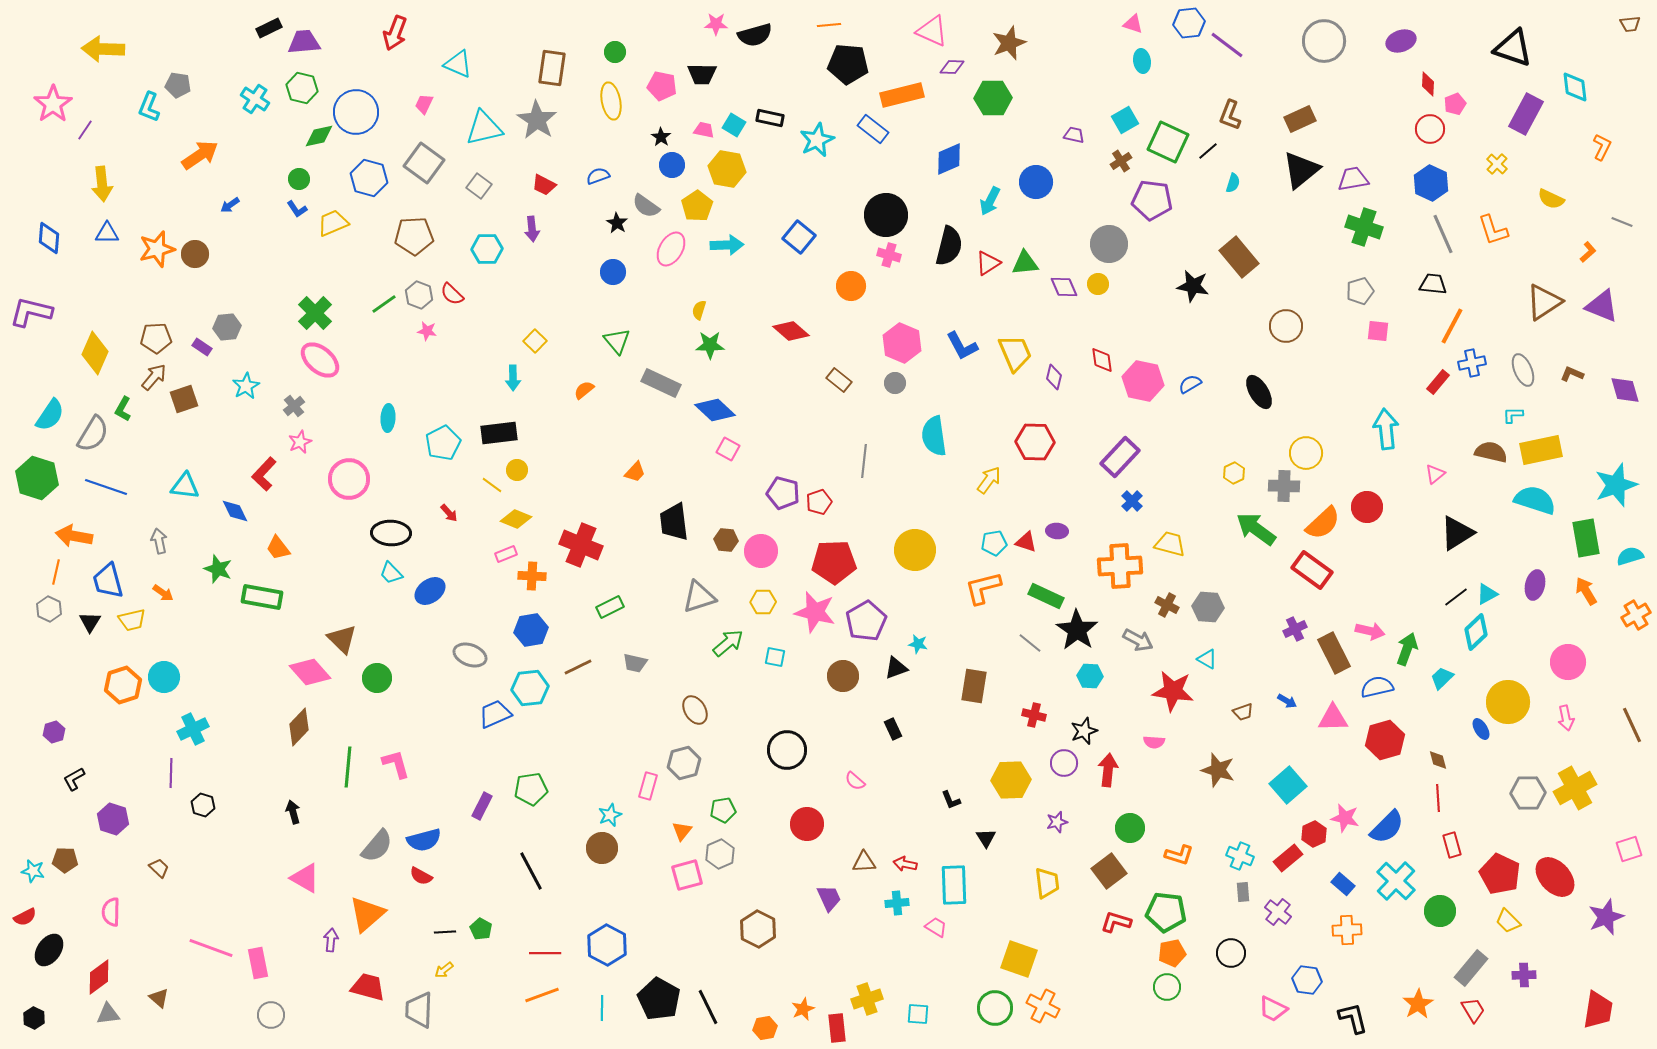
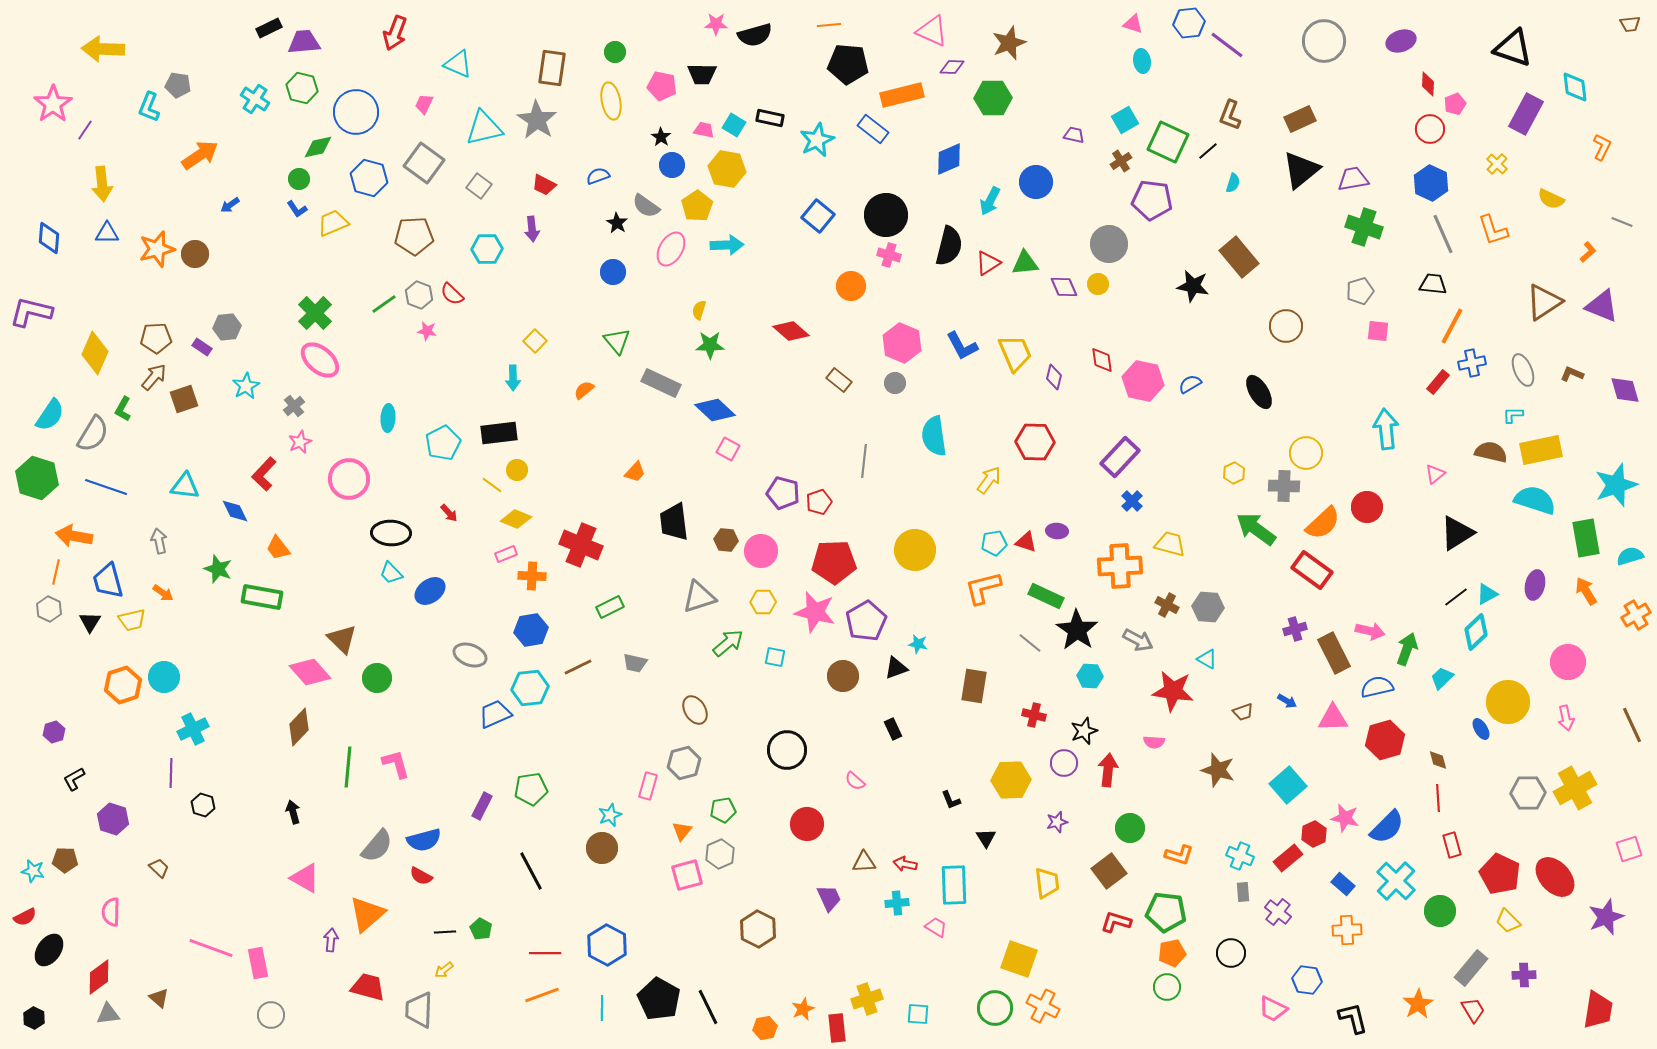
green diamond at (319, 136): moved 1 px left, 11 px down
blue square at (799, 237): moved 19 px right, 21 px up
purple cross at (1295, 629): rotated 10 degrees clockwise
